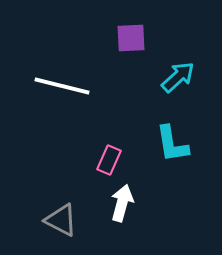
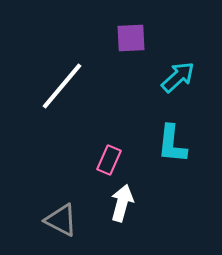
white line: rotated 64 degrees counterclockwise
cyan L-shape: rotated 15 degrees clockwise
